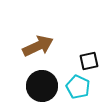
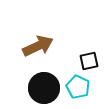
black circle: moved 2 px right, 2 px down
